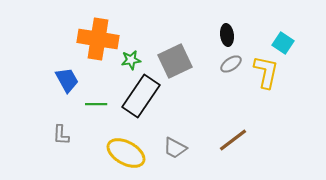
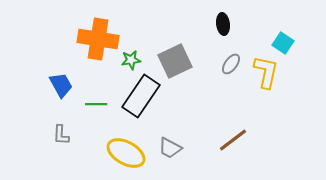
black ellipse: moved 4 px left, 11 px up
gray ellipse: rotated 20 degrees counterclockwise
blue trapezoid: moved 6 px left, 5 px down
gray trapezoid: moved 5 px left
